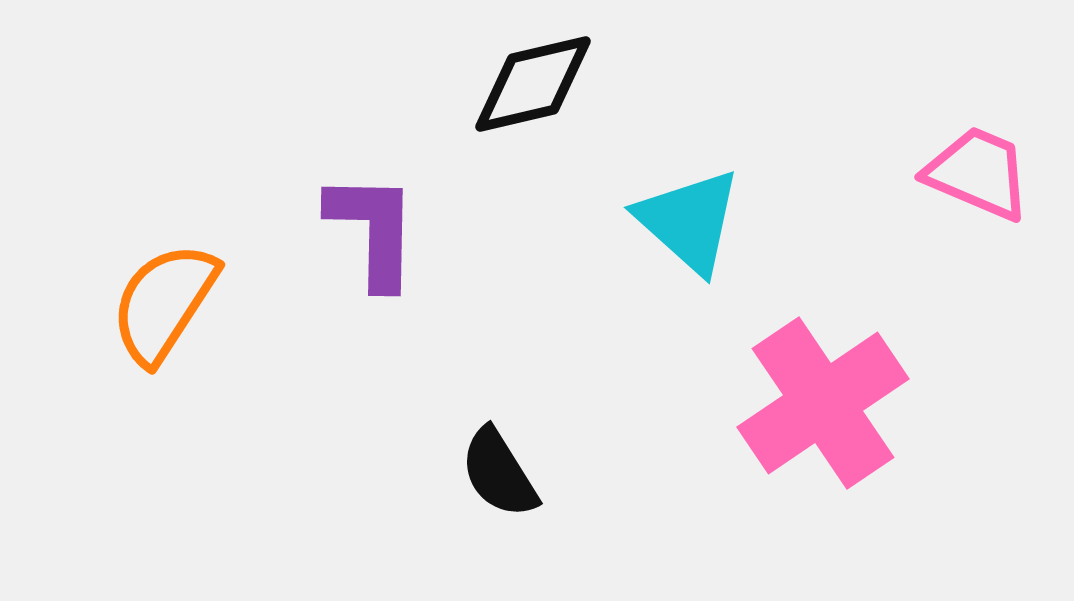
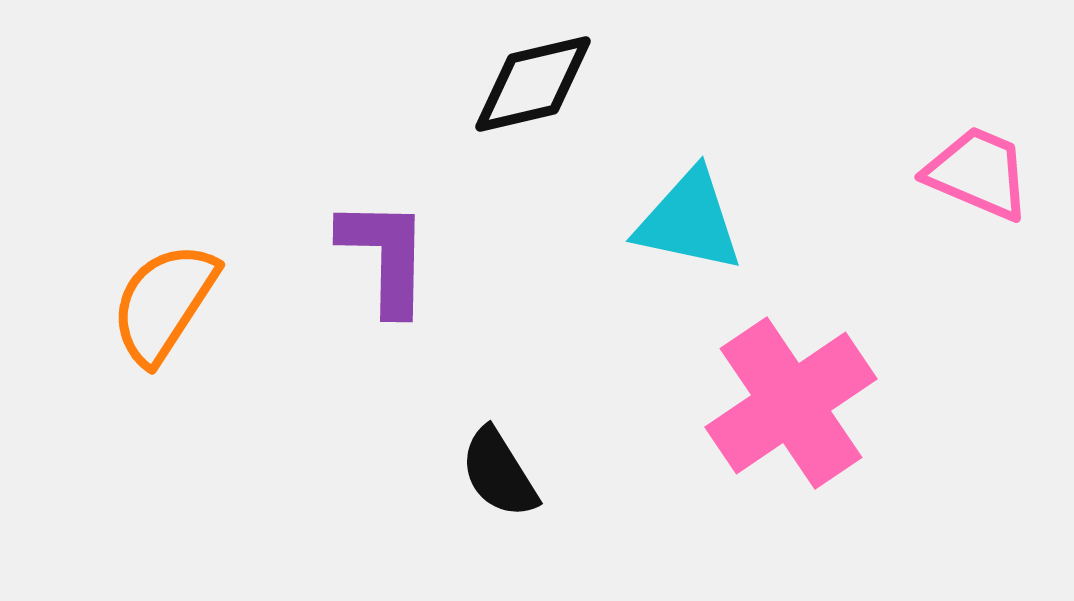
cyan triangle: rotated 30 degrees counterclockwise
purple L-shape: moved 12 px right, 26 px down
pink cross: moved 32 px left
